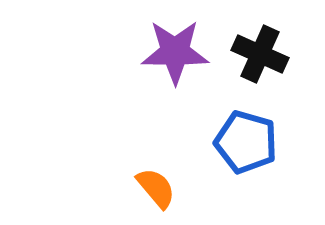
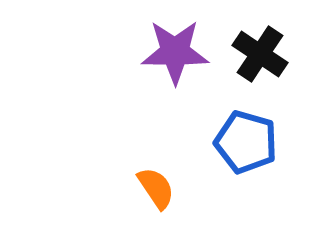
black cross: rotated 10 degrees clockwise
orange semicircle: rotated 6 degrees clockwise
